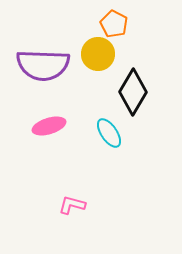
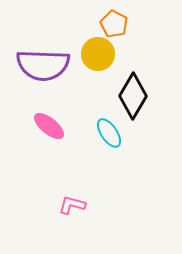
black diamond: moved 4 px down
pink ellipse: rotated 56 degrees clockwise
